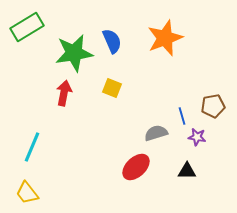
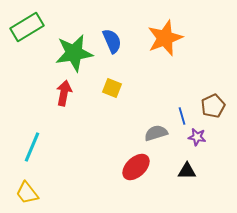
brown pentagon: rotated 15 degrees counterclockwise
